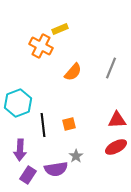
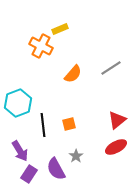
gray line: rotated 35 degrees clockwise
orange semicircle: moved 2 px down
red triangle: rotated 36 degrees counterclockwise
purple arrow: moved 1 px down; rotated 35 degrees counterclockwise
purple semicircle: rotated 70 degrees clockwise
purple rectangle: moved 1 px right, 1 px up
